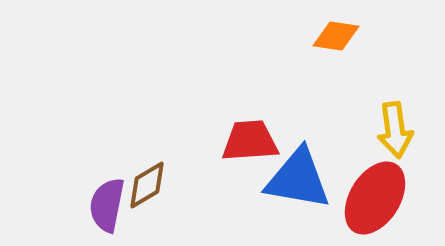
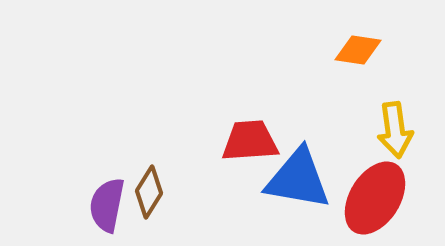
orange diamond: moved 22 px right, 14 px down
brown diamond: moved 2 px right, 7 px down; rotated 27 degrees counterclockwise
